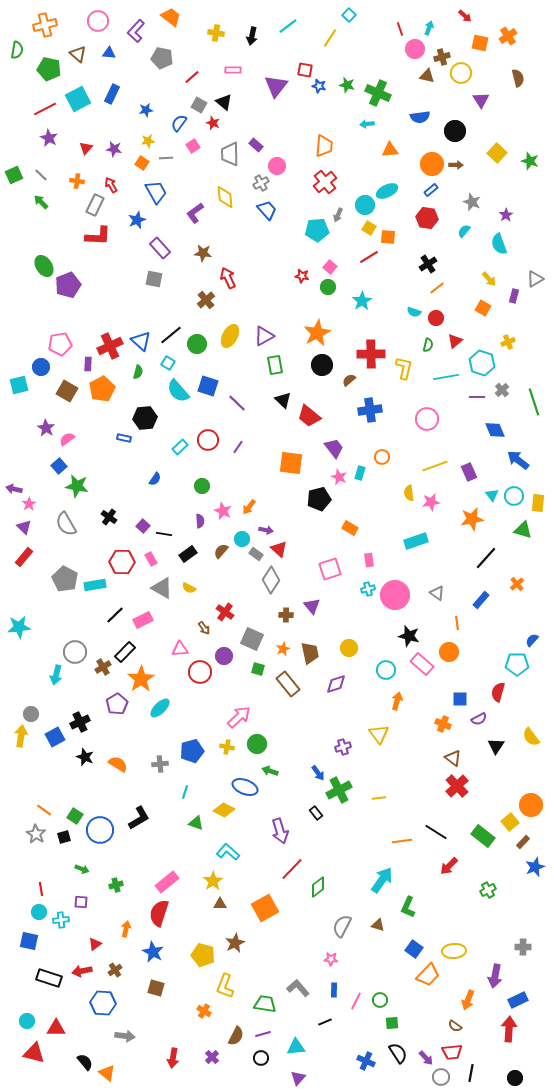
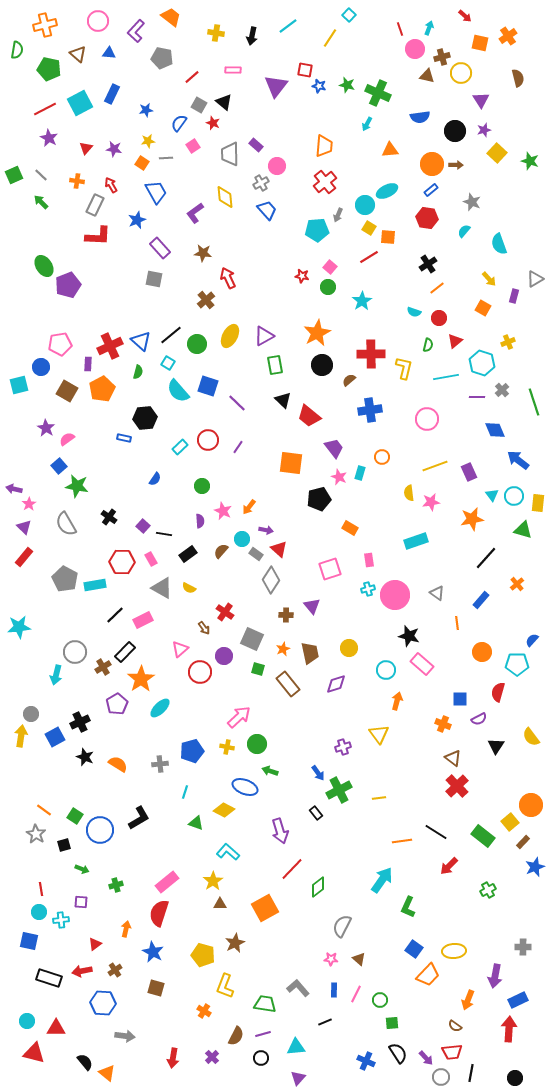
cyan square at (78, 99): moved 2 px right, 4 px down
cyan arrow at (367, 124): rotated 56 degrees counterclockwise
purple star at (506, 215): moved 22 px left, 85 px up; rotated 16 degrees clockwise
red circle at (436, 318): moved 3 px right
pink triangle at (180, 649): rotated 36 degrees counterclockwise
orange circle at (449, 652): moved 33 px right
black square at (64, 837): moved 8 px down
brown triangle at (378, 925): moved 19 px left, 34 px down; rotated 24 degrees clockwise
pink line at (356, 1001): moved 7 px up
